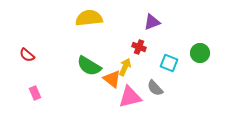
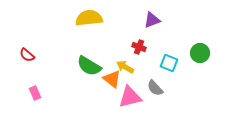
purple triangle: moved 2 px up
yellow arrow: rotated 84 degrees counterclockwise
